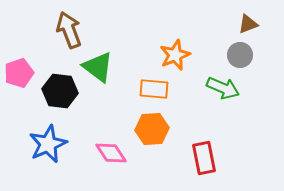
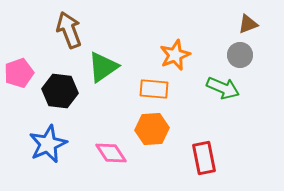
green triangle: moved 5 px right; rotated 48 degrees clockwise
